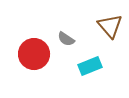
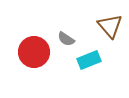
red circle: moved 2 px up
cyan rectangle: moved 1 px left, 6 px up
